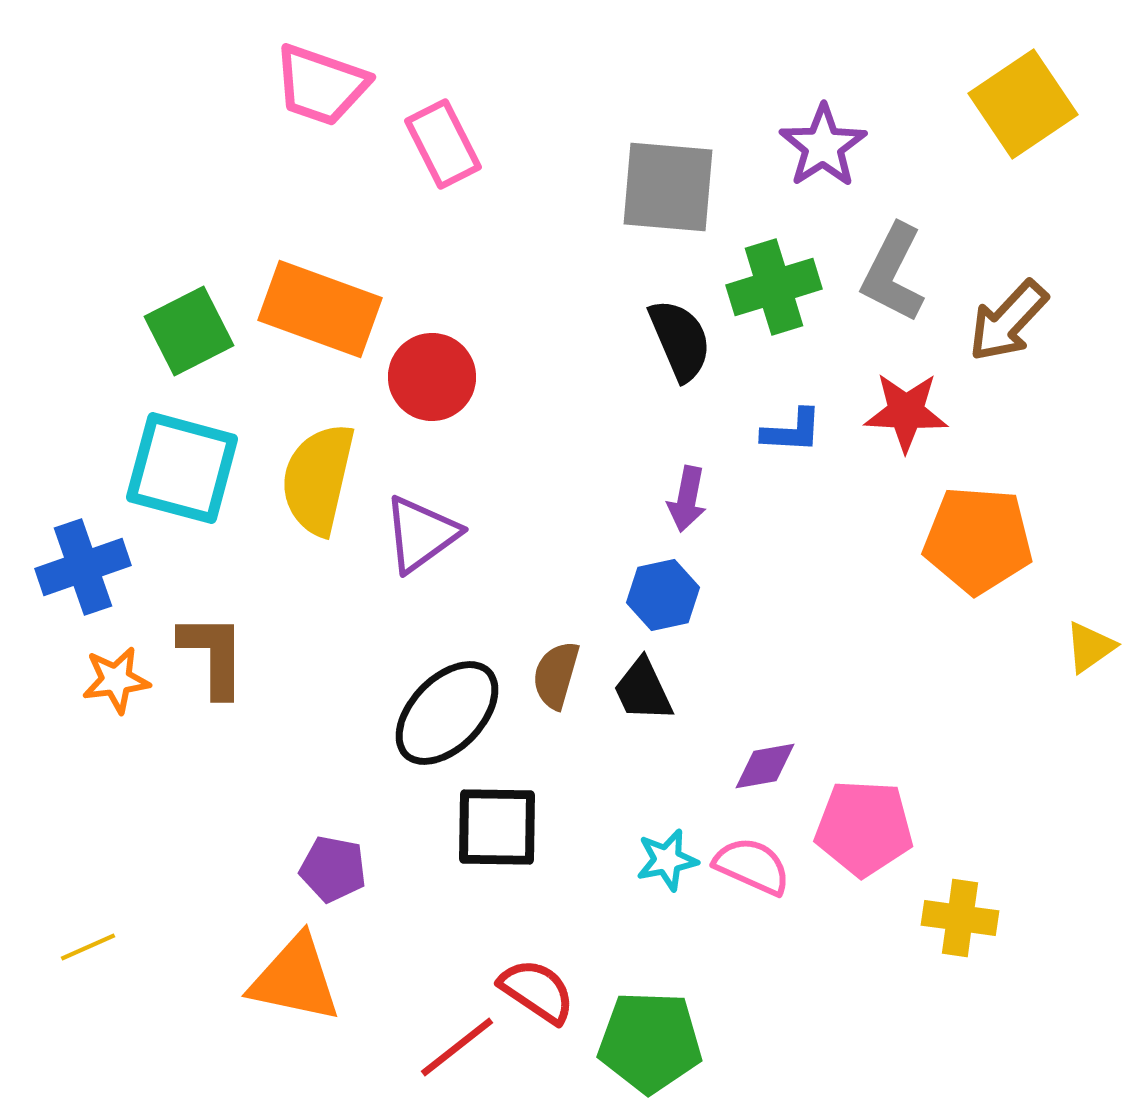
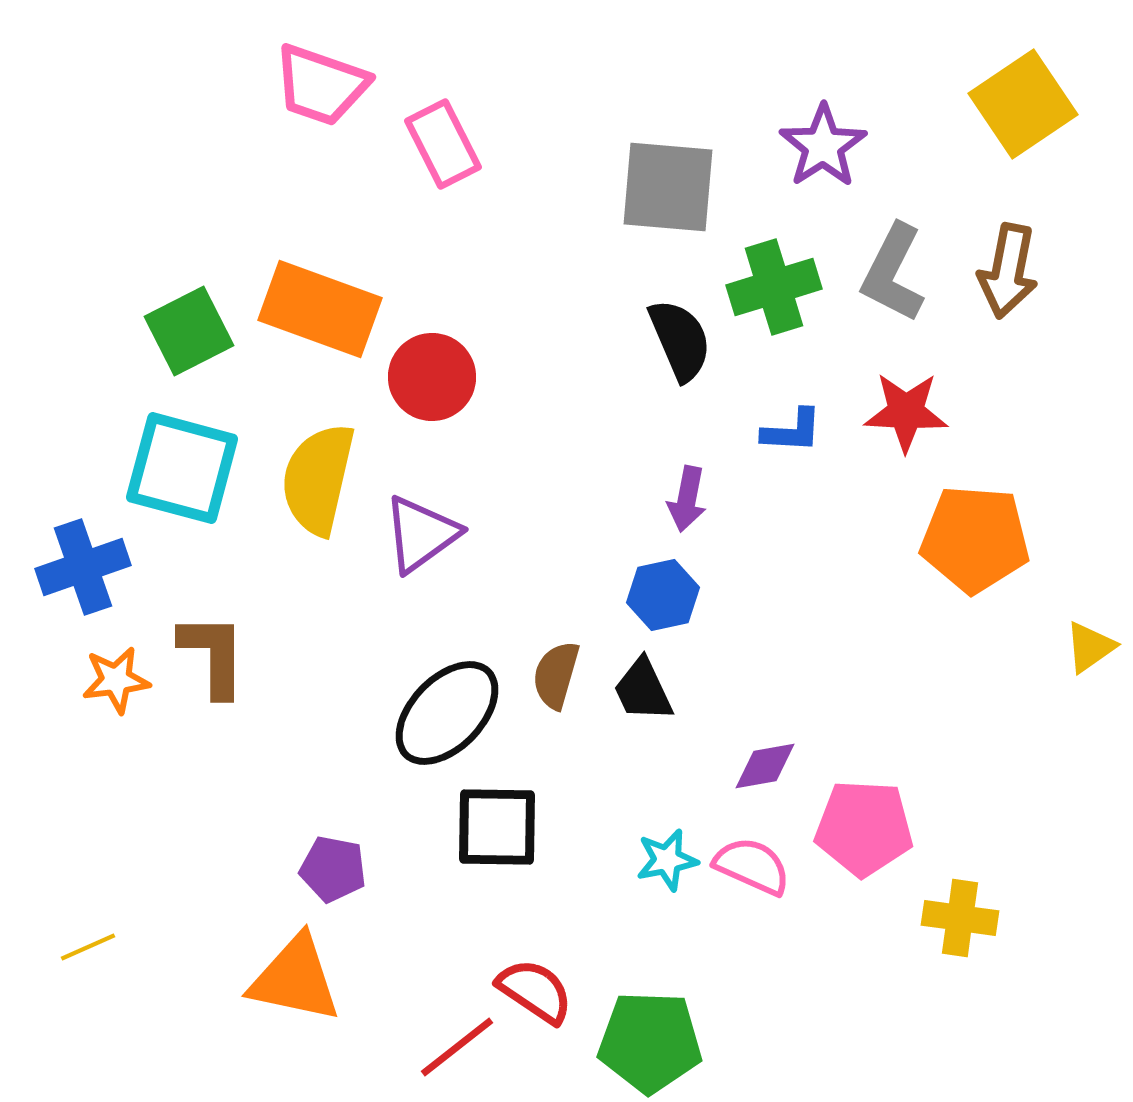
brown arrow: moved 50 px up; rotated 32 degrees counterclockwise
orange pentagon: moved 3 px left, 1 px up
red semicircle: moved 2 px left
